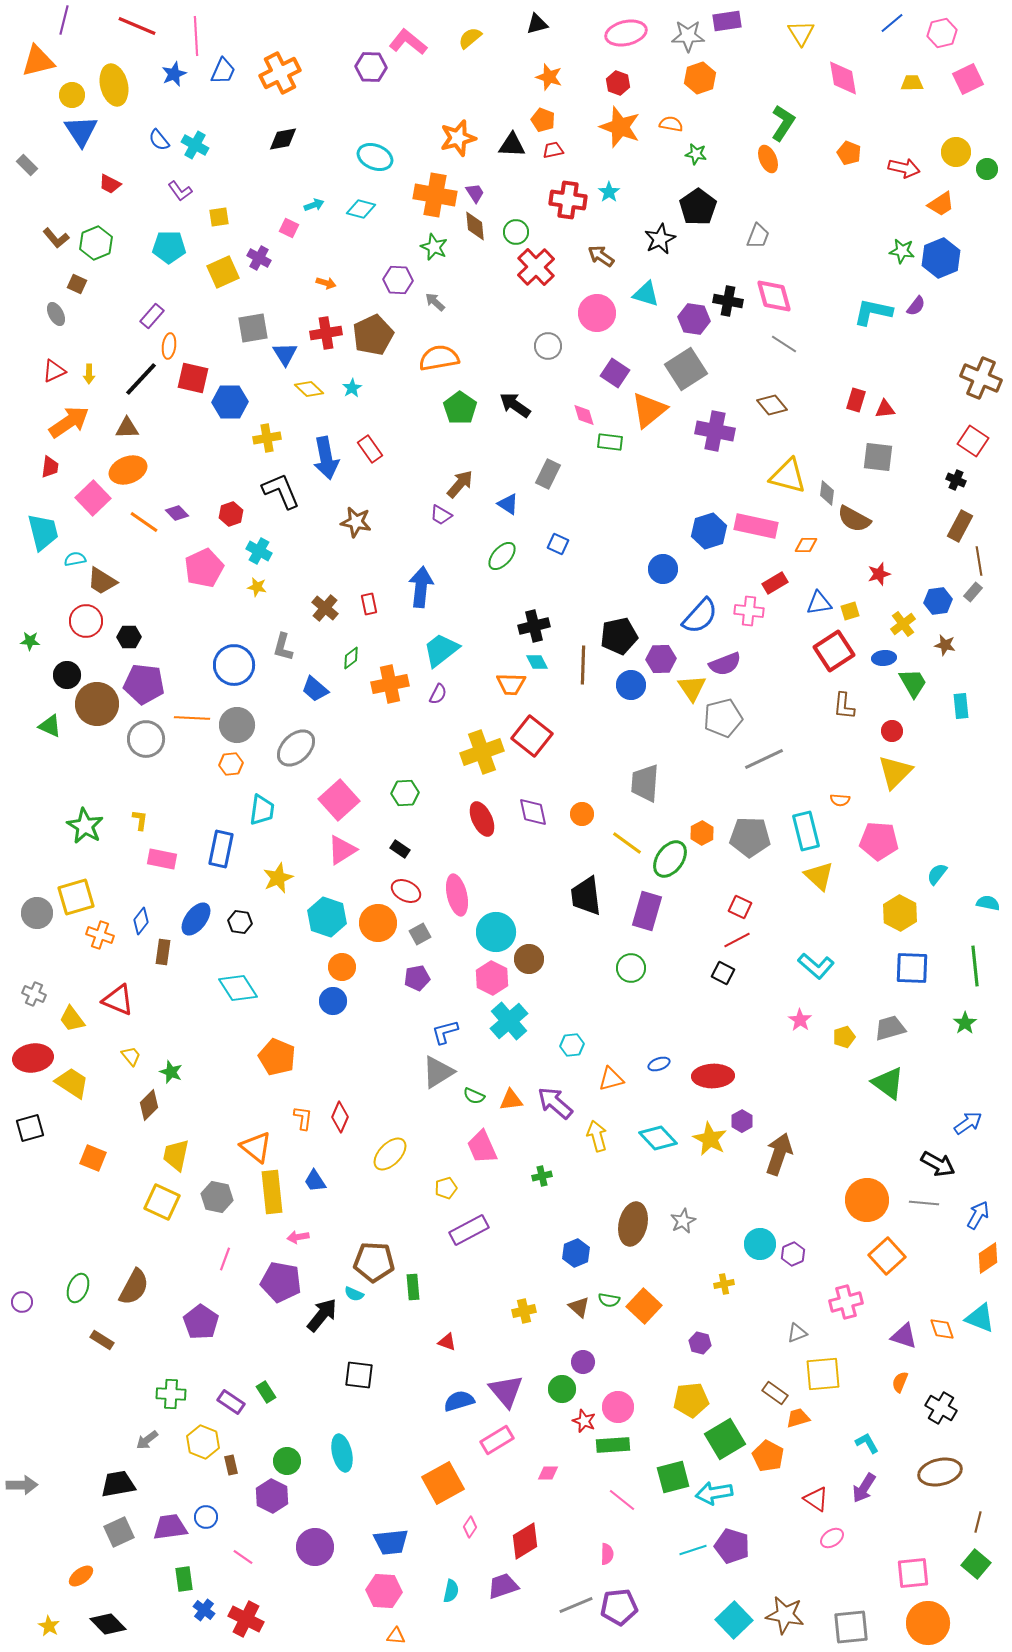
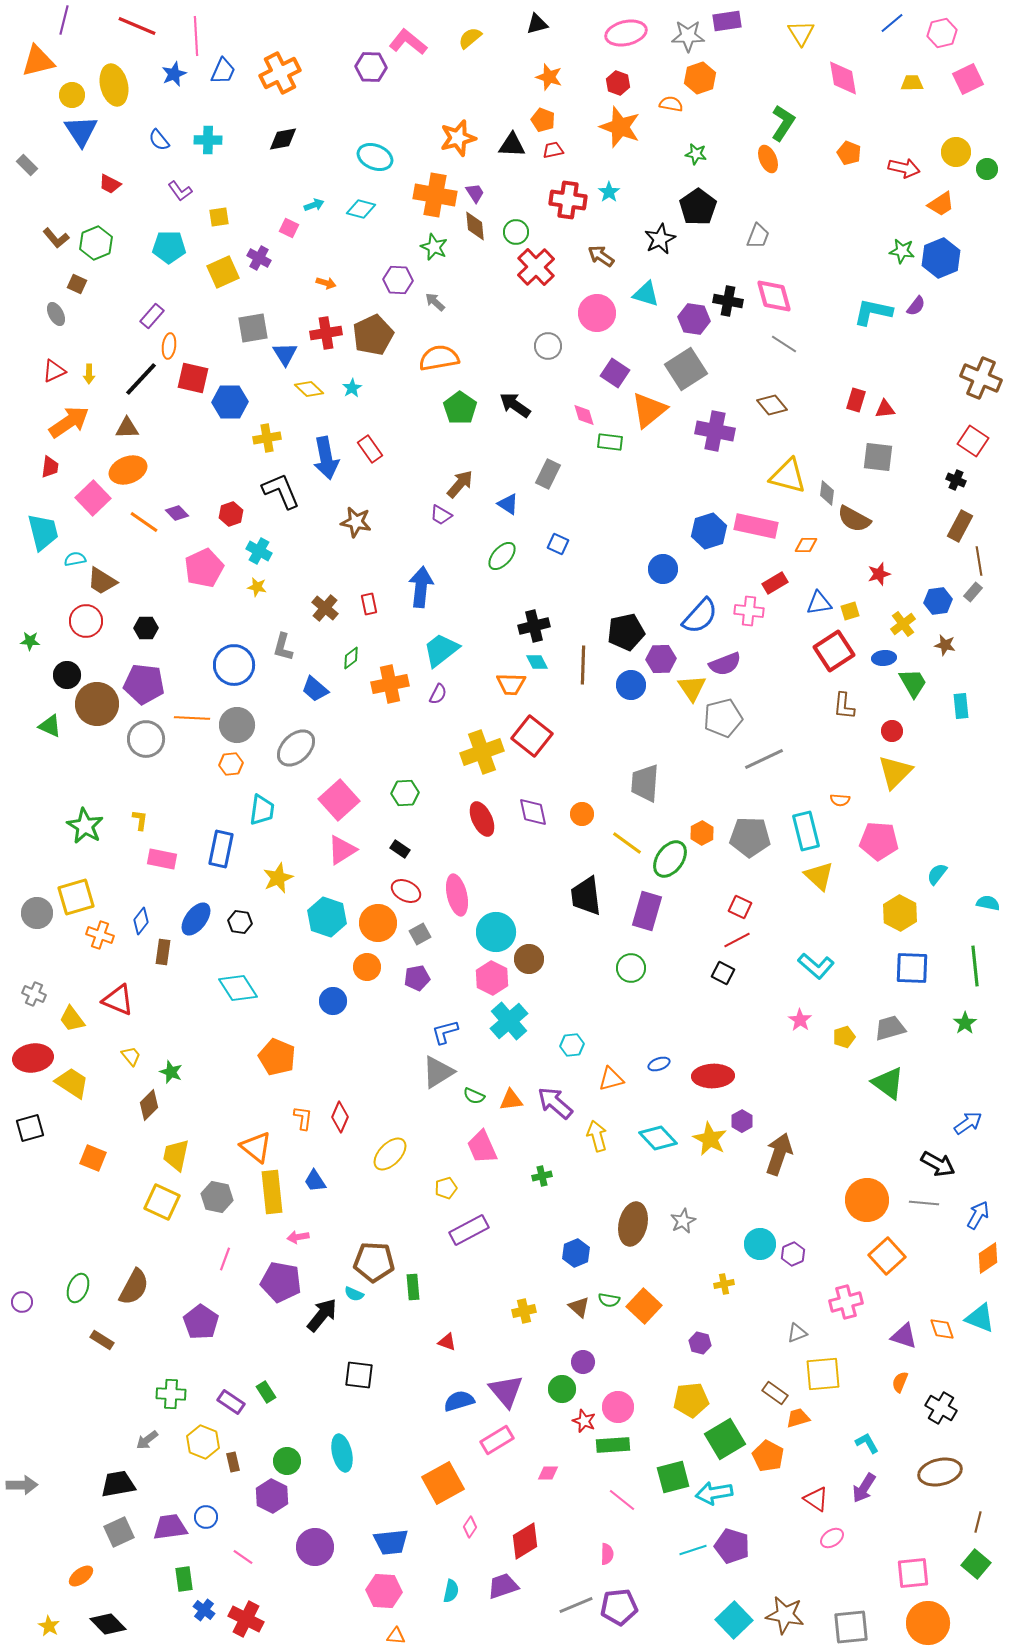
orange semicircle at (671, 124): moved 20 px up
cyan cross at (195, 145): moved 13 px right, 5 px up; rotated 28 degrees counterclockwise
black pentagon at (619, 636): moved 7 px right, 4 px up
black hexagon at (129, 637): moved 17 px right, 9 px up
orange circle at (342, 967): moved 25 px right
brown rectangle at (231, 1465): moved 2 px right, 3 px up
